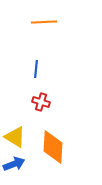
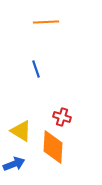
orange line: moved 2 px right
blue line: rotated 24 degrees counterclockwise
red cross: moved 21 px right, 15 px down
yellow triangle: moved 6 px right, 6 px up
